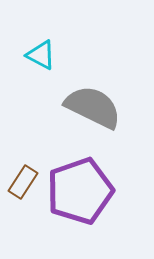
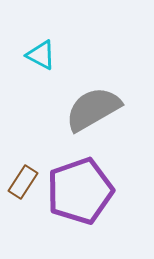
gray semicircle: moved 2 px down; rotated 56 degrees counterclockwise
